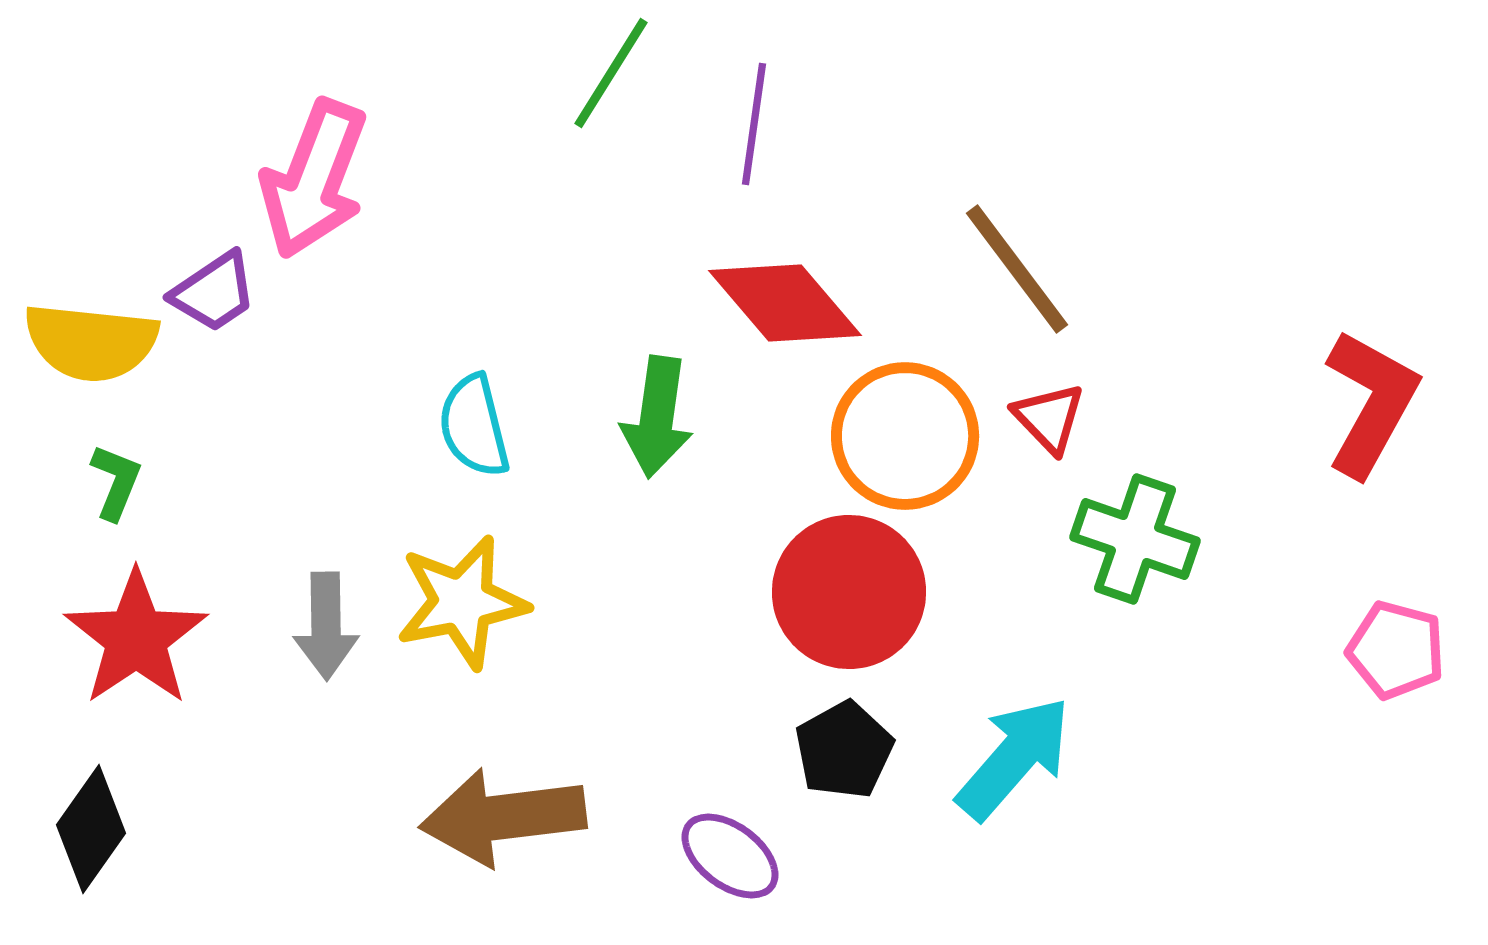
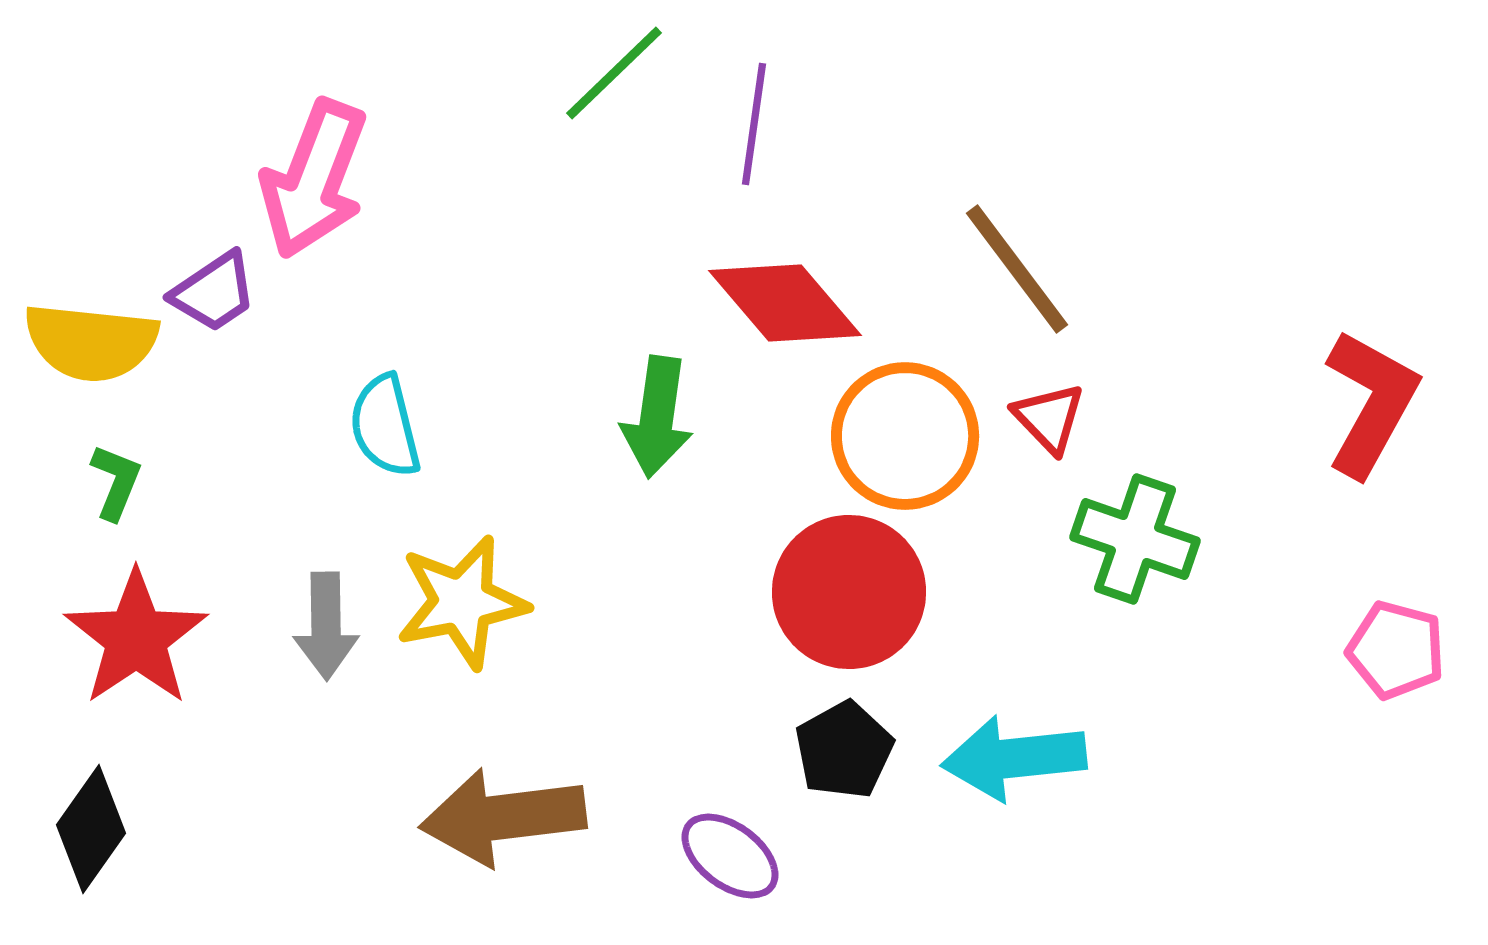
green line: moved 3 px right; rotated 14 degrees clockwise
cyan semicircle: moved 89 px left
cyan arrow: rotated 137 degrees counterclockwise
